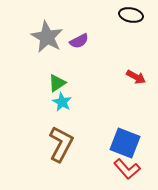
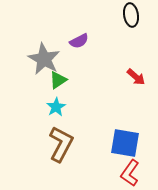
black ellipse: rotated 70 degrees clockwise
gray star: moved 3 px left, 22 px down
red arrow: rotated 12 degrees clockwise
green triangle: moved 1 px right, 3 px up
cyan star: moved 6 px left, 5 px down; rotated 12 degrees clockwise
blue square: rotated 12 degrees counterclockwise
red L-shape: moved 3 px right, 4 px down; rotated 76 degrees clockwise
